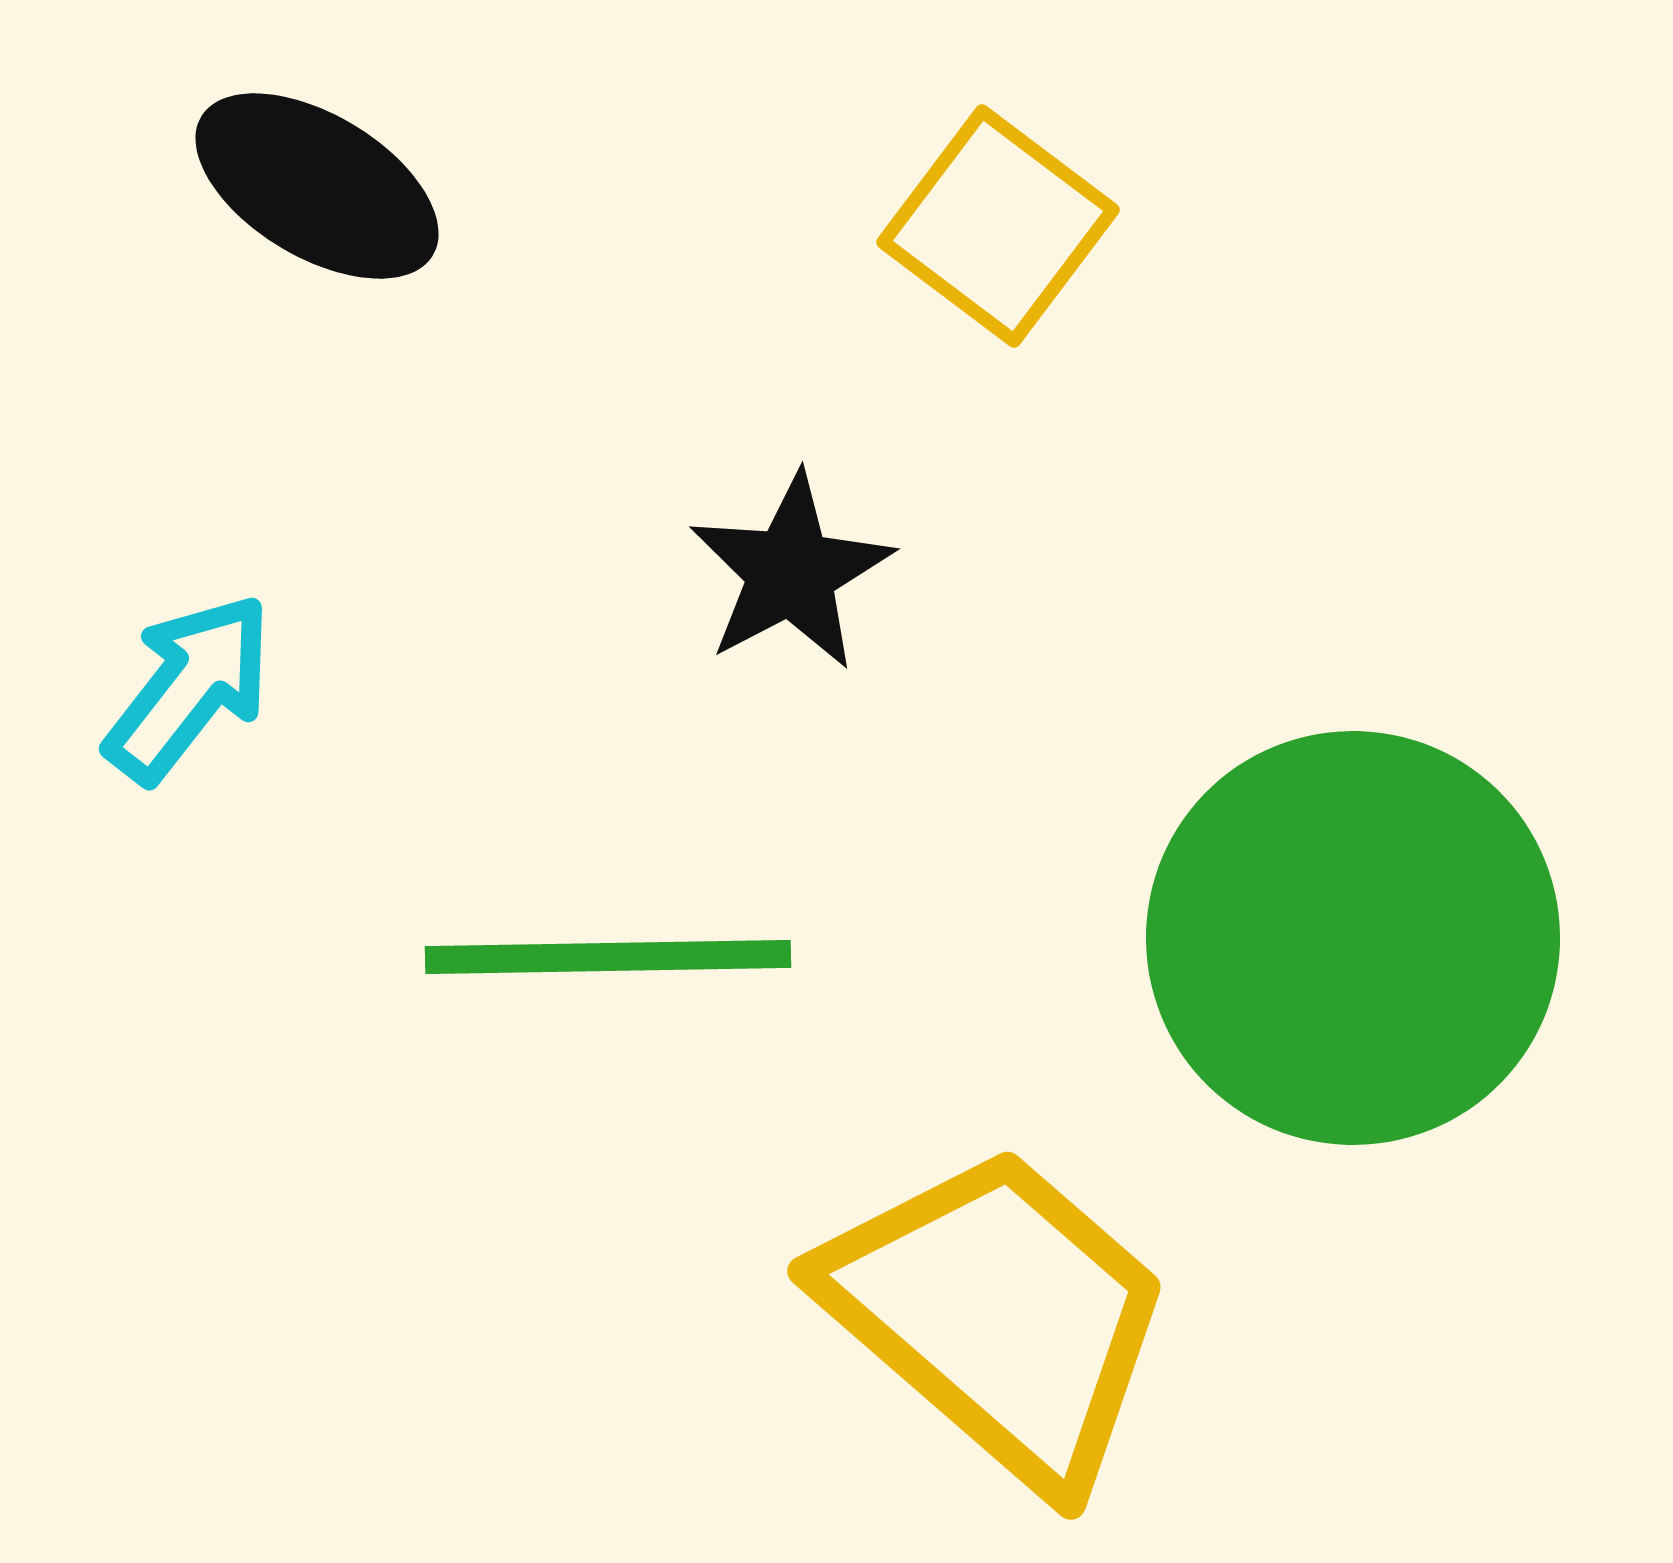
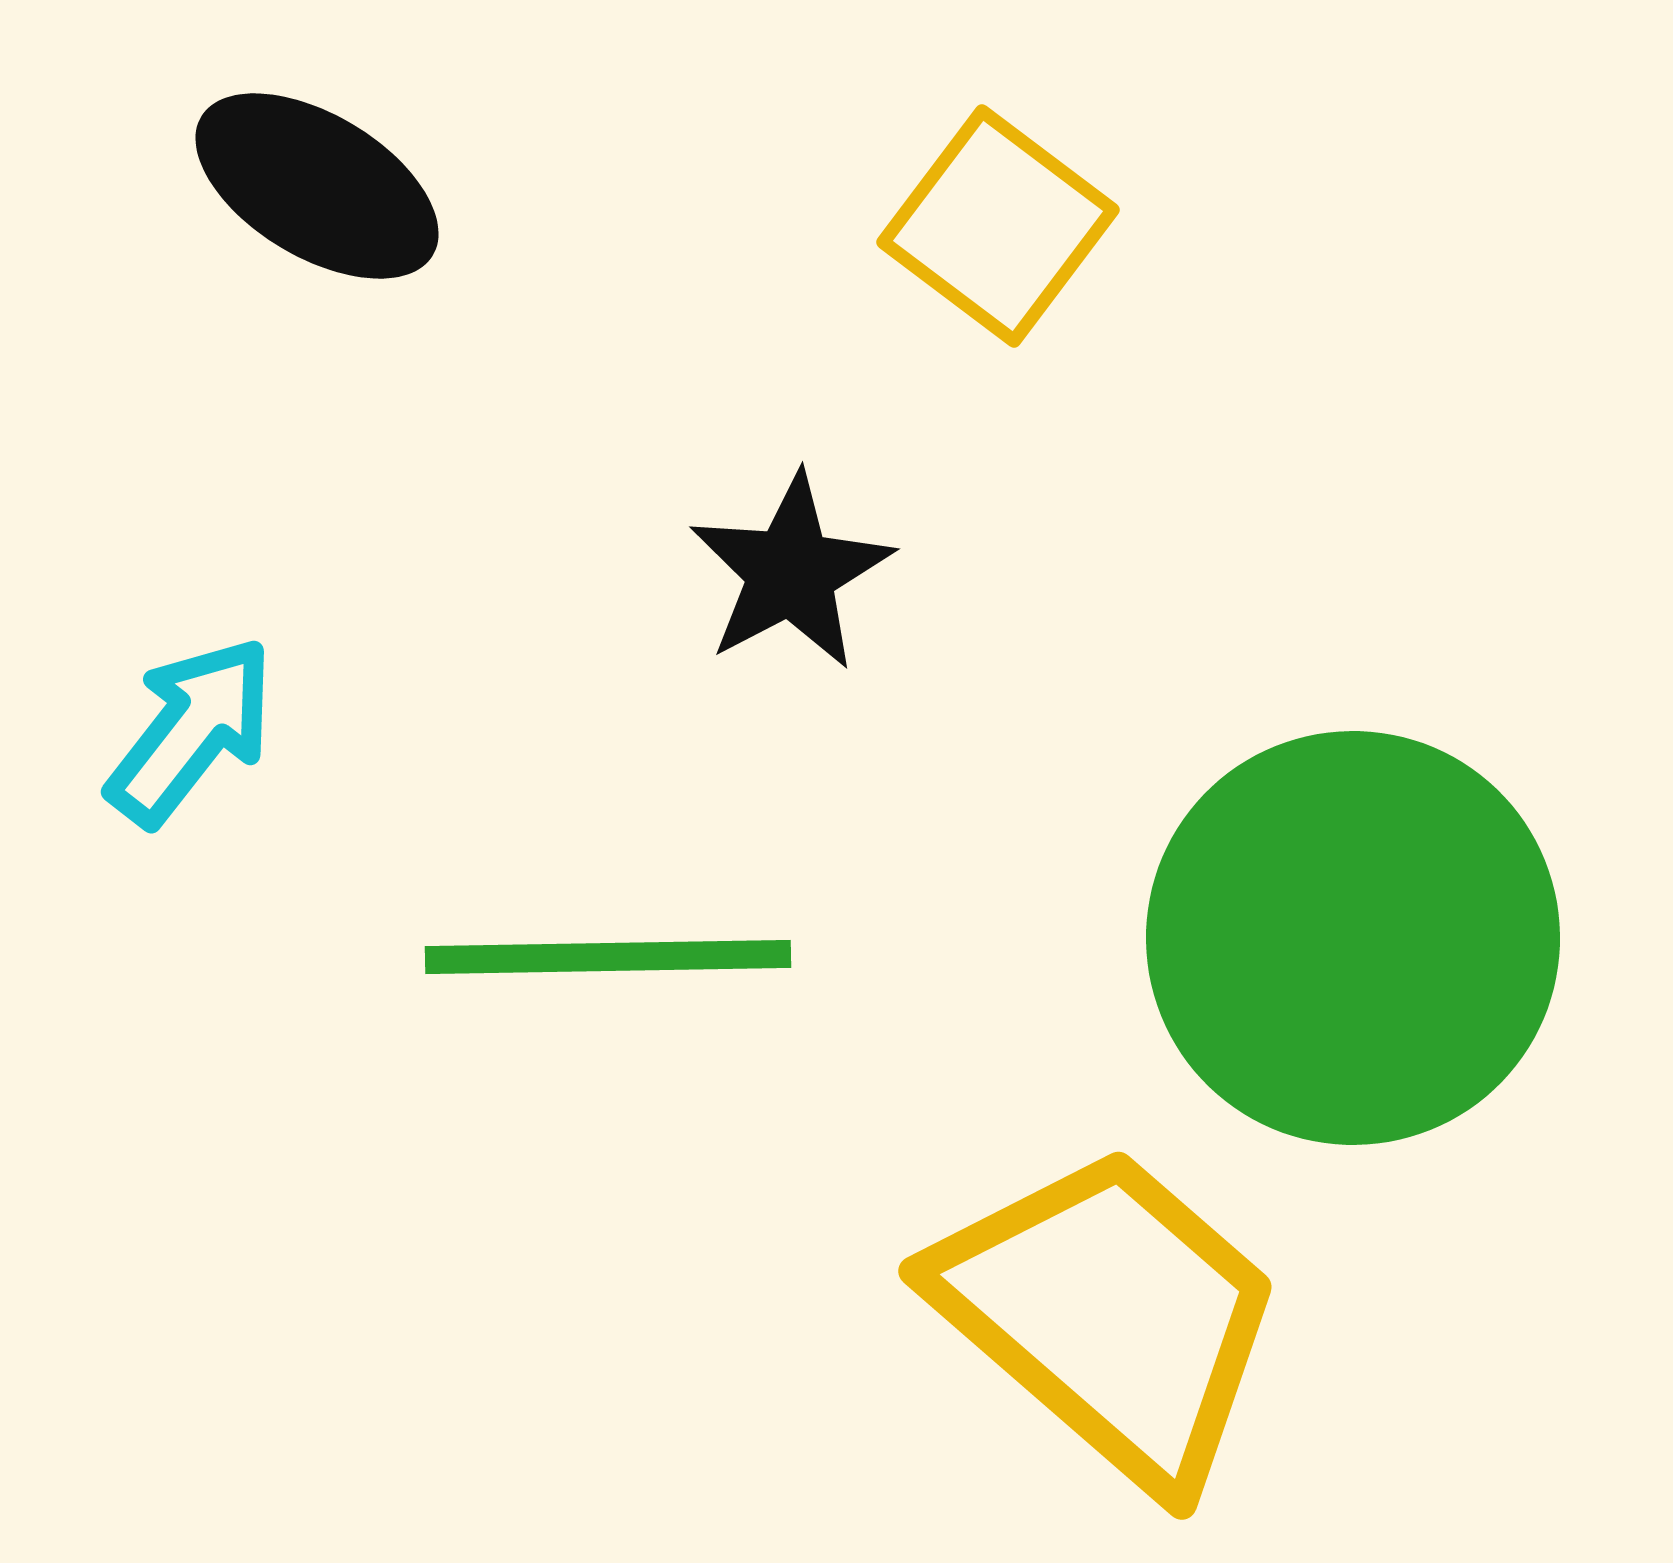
cyan arrow: moved 2 px right, 43 px down
yellow trapezoid: moved 111 px right
